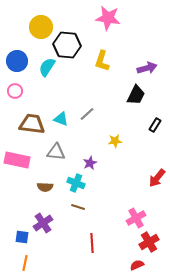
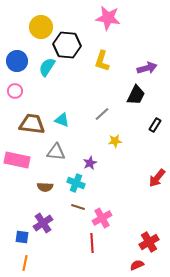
gray line: moved 15 px right
cyan triangle: moved 1 px right, 1 px down
pink cross: moved 34 px left
